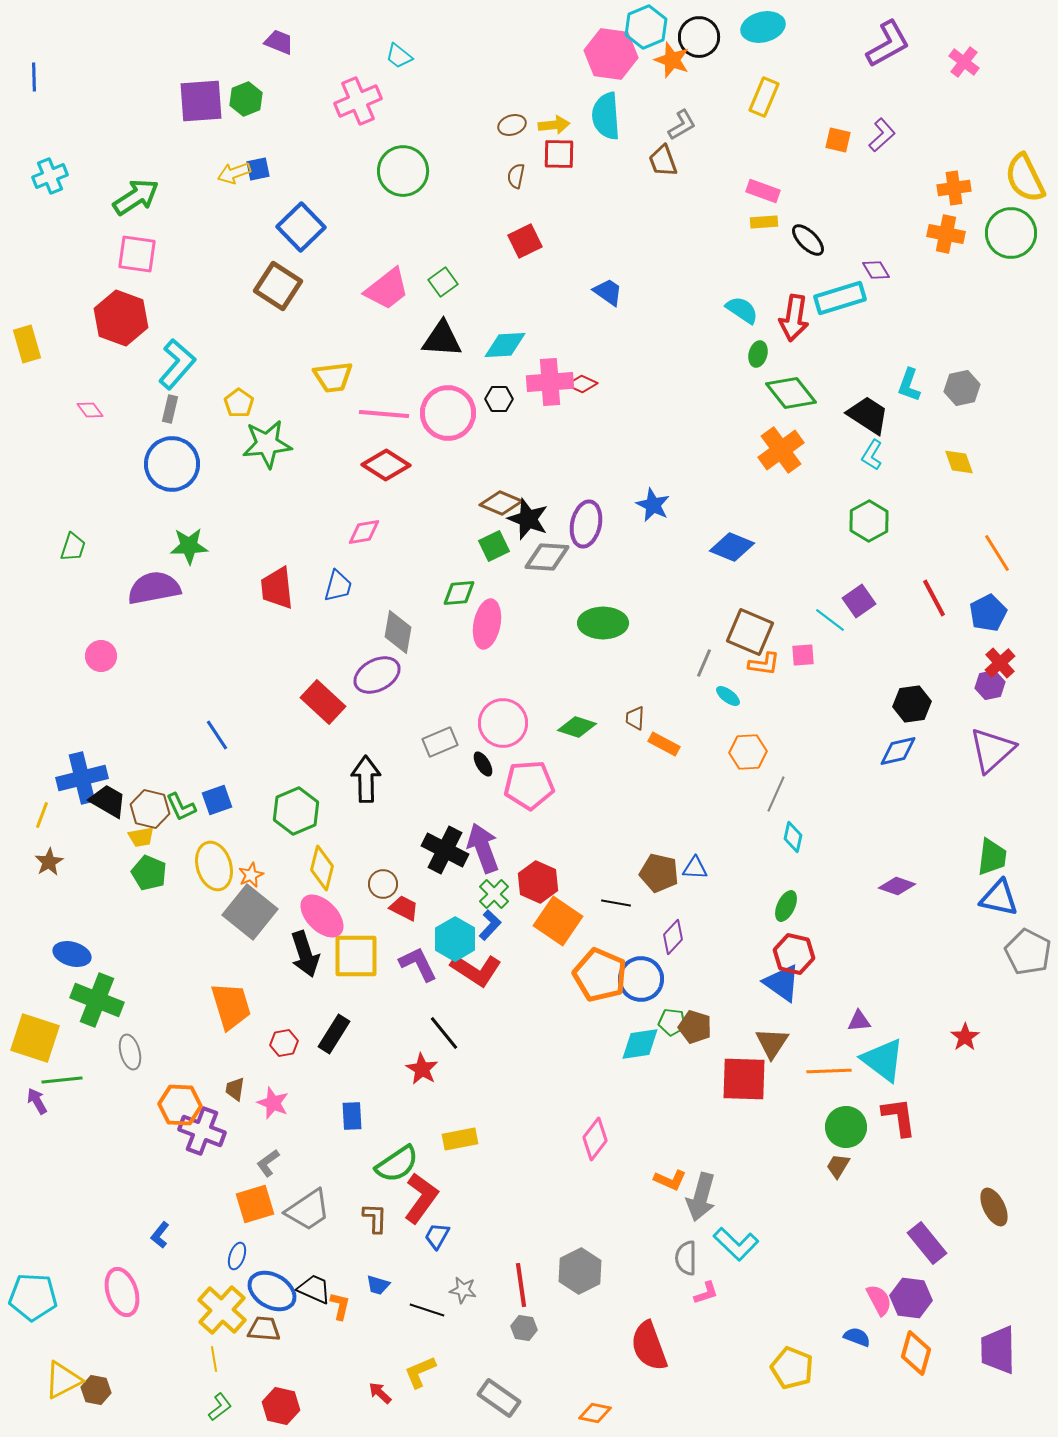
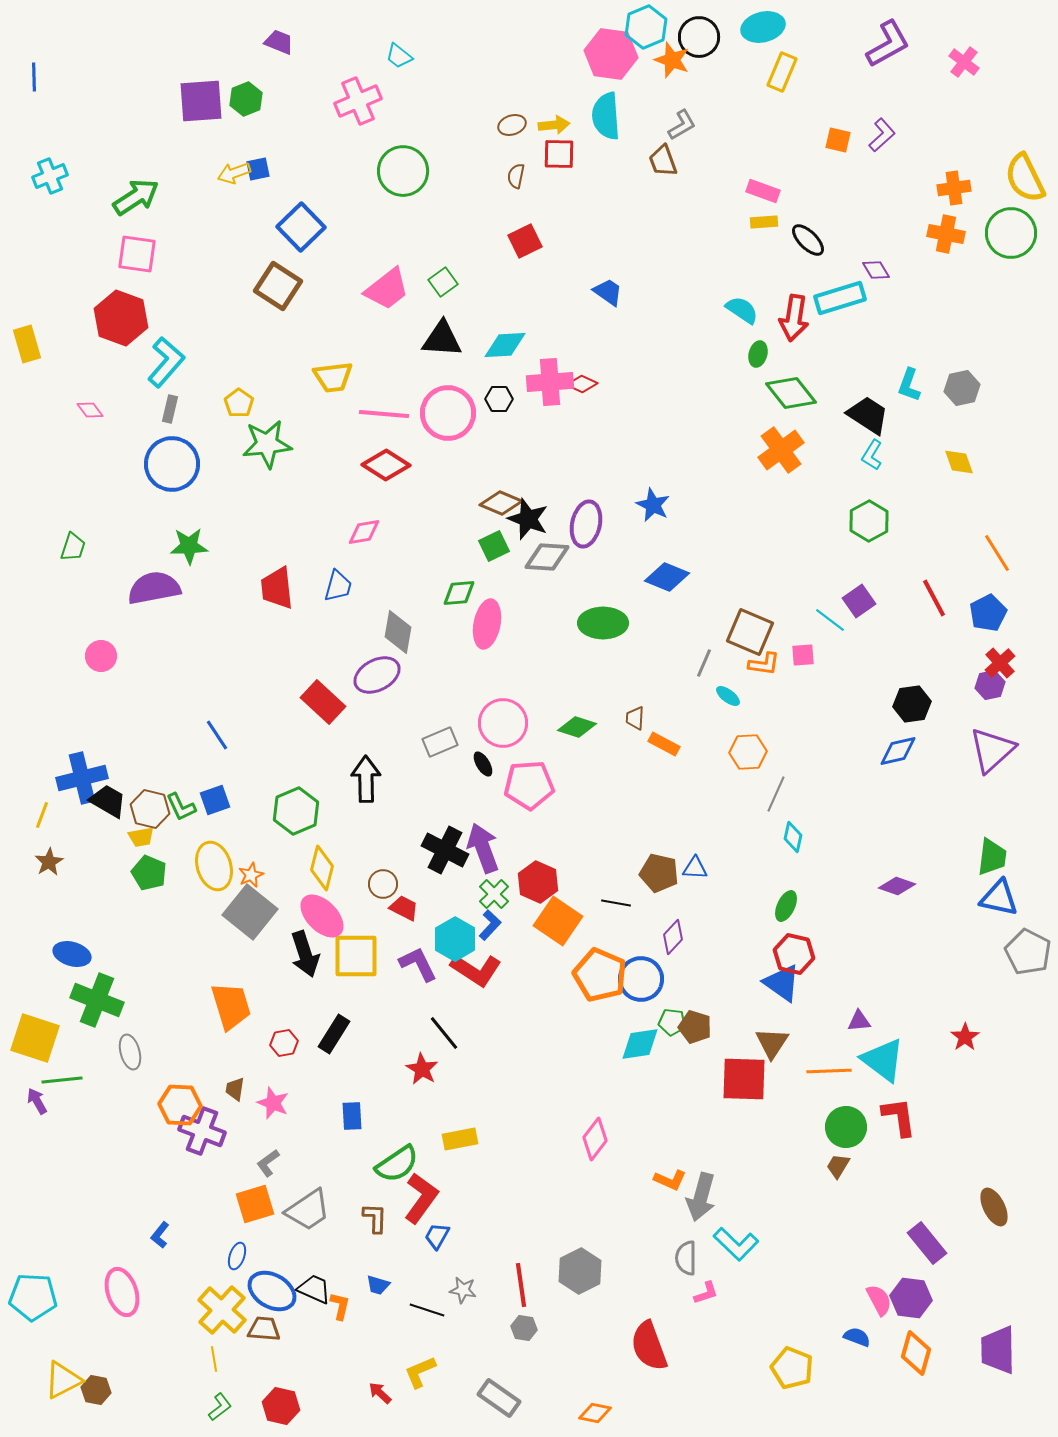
yellow rectangle at (764, 97): moved 18 px right, 25 px up
cyan L-shape at (177, 364): moved 11 px left, 2 px up
blue diamond at (732, 547): moved 65 px left, 30 px down
blue square at (217, 800): moved 2 px left
